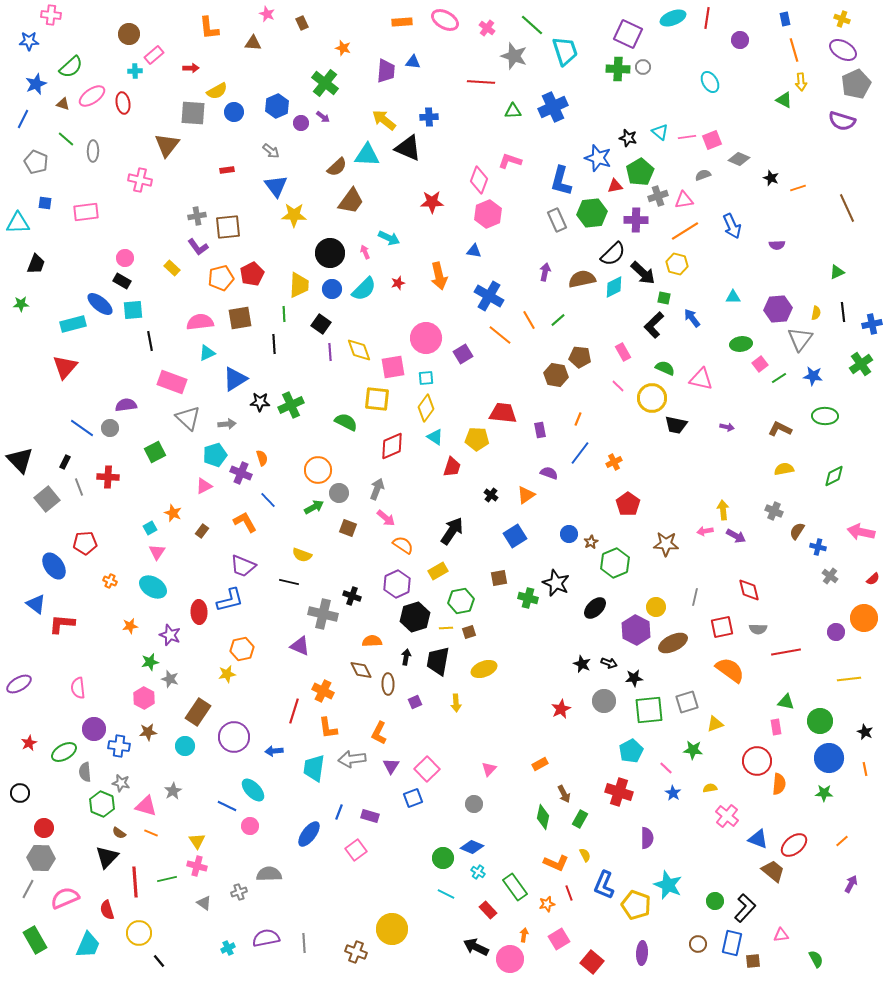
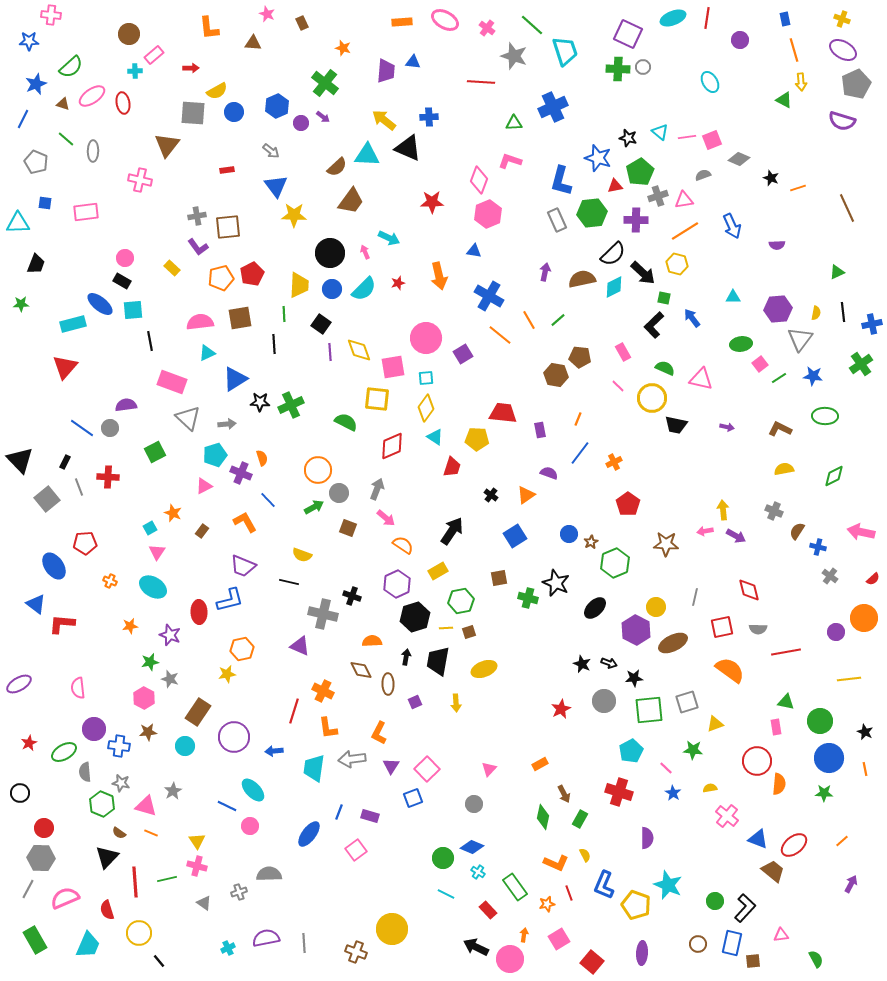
green triangle at (513, 111): moved 1 px right, 12 px down
